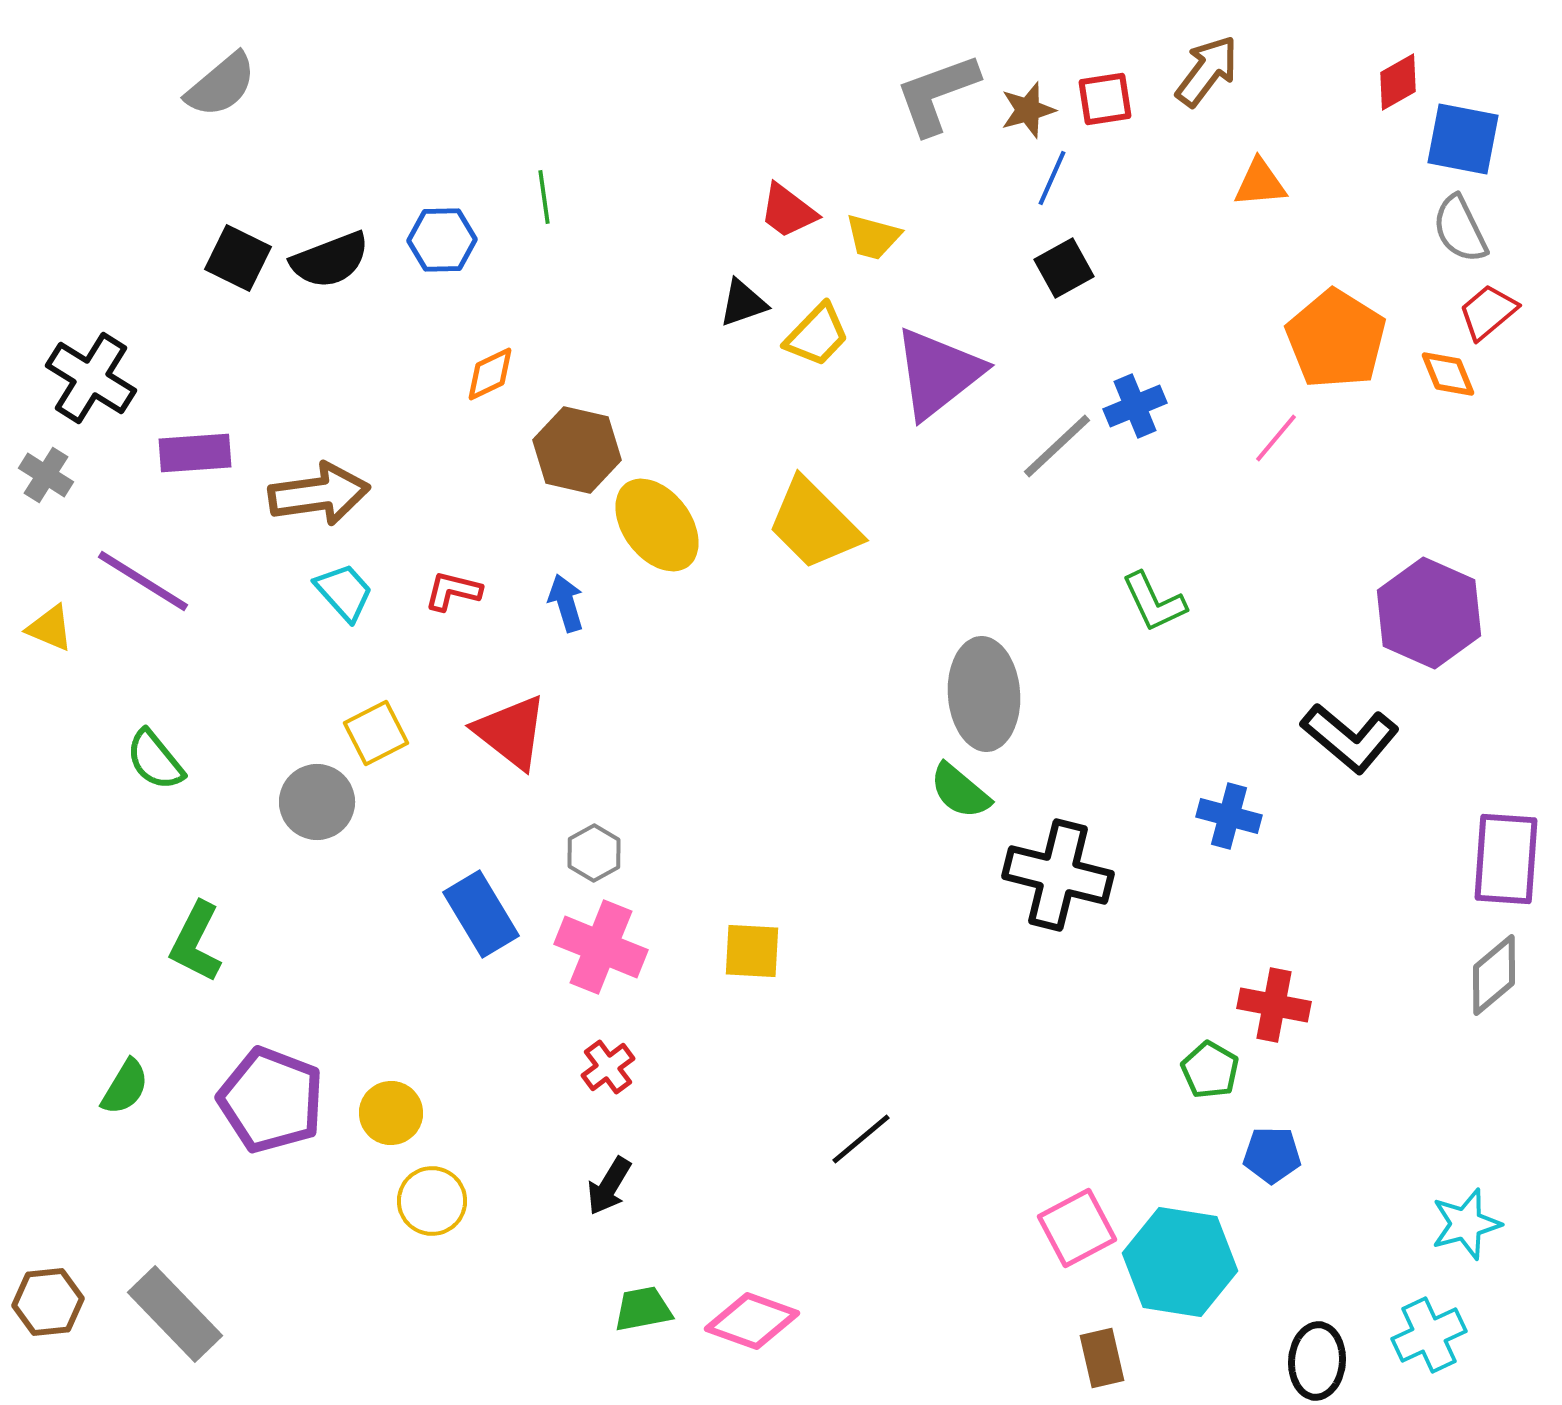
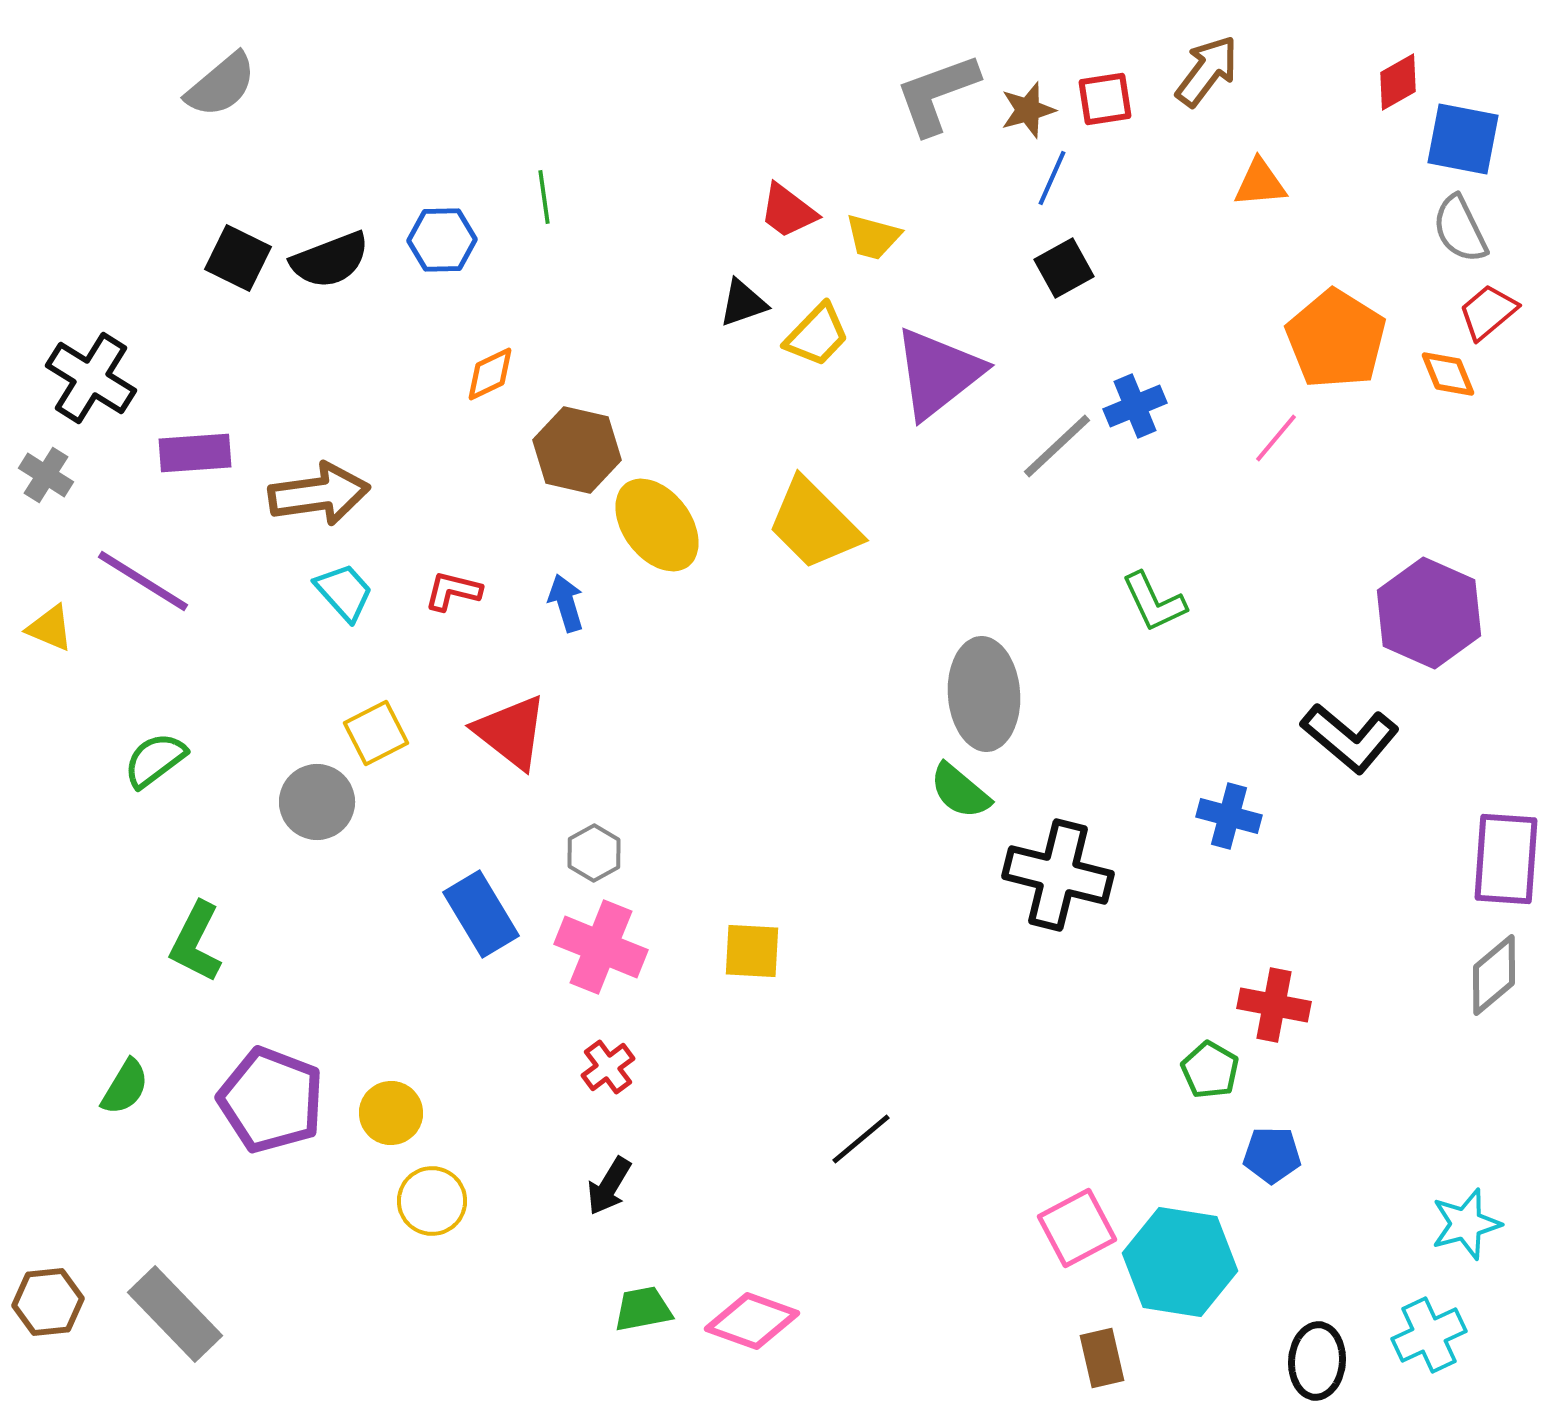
green semicircle at (155, 760): rotated 92 degrees clockwise
